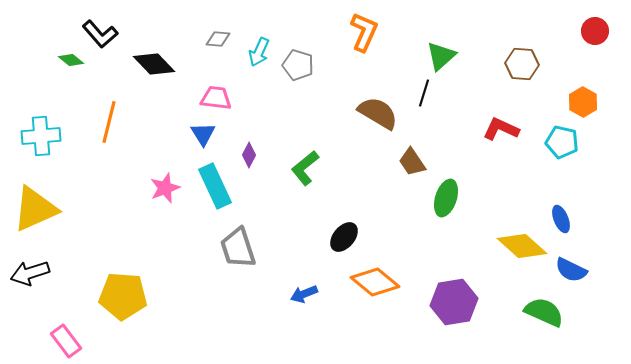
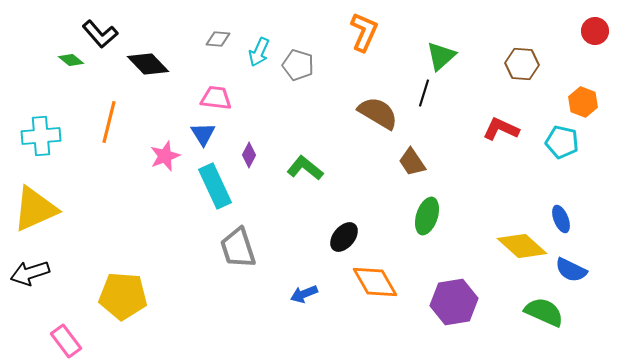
black diamond: moved 6 px left
orange hexagon: rotated 8 degrees counterclockwise
green L-shape: rotated 78 degrees clockwise
pink star: moved 32 px up
green ellipse: moved 19 px left, 18 px down
orange diamond: rotated 21 degrees clockwise
